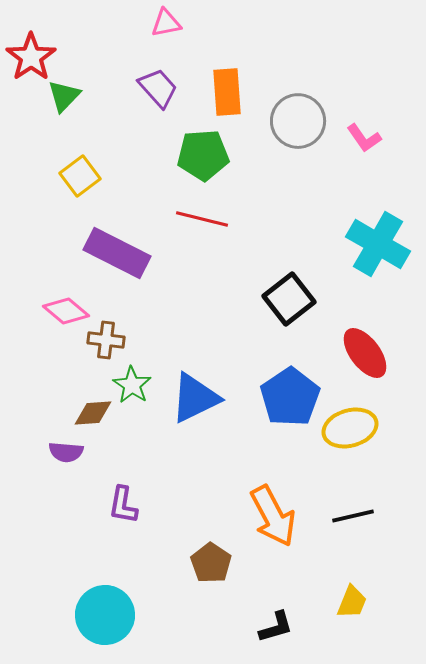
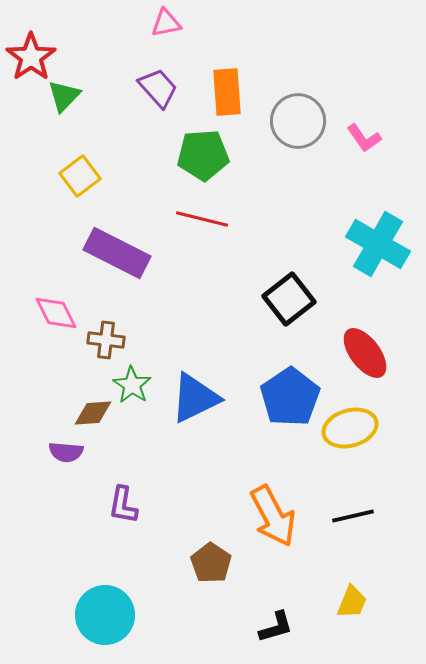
pink diamond: moved 10 px left, 2 px down; rotated 24 degrees clockwise
